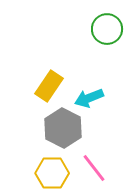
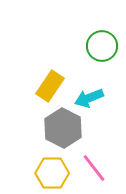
green circle: moved 5 px left, 17 px down
yellow rectangle: moved 1 px right
